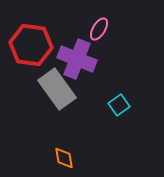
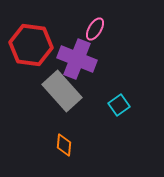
pink ellipse: moved 4 px left
gray rectangle: moved 5 px right, 2 px down; rotated 6 degrees counterclockwise
orange diamond: moved 13 px up; rotated 15 degrees clockwise
